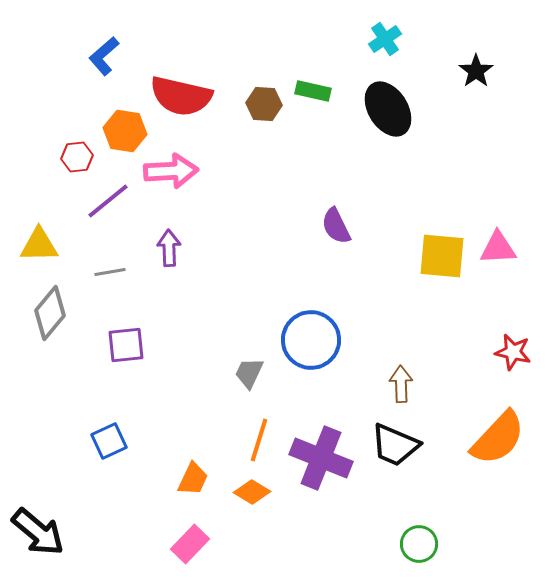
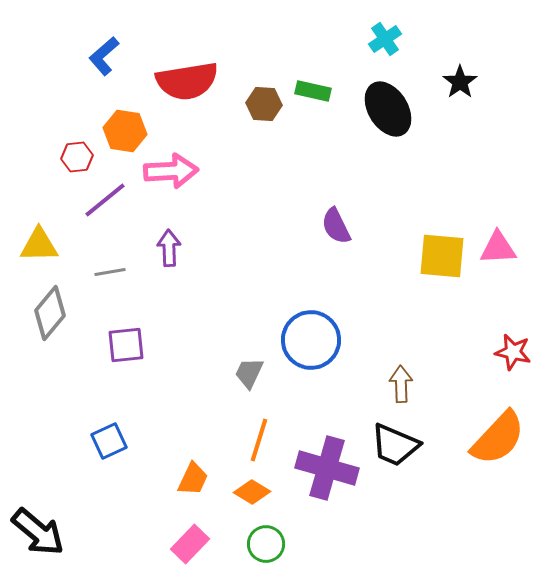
black star: moved 16 px left, 11 px down
red semicircle: moved 6 px right, 15 px up; rotated 22 degrees counterclockwise
purple line: moved 3 px left, 1 px up
purple cross: moved 6 px right, 10 px down; rotated 6 degrees counterclockwise
green circle: moved 153 px left
